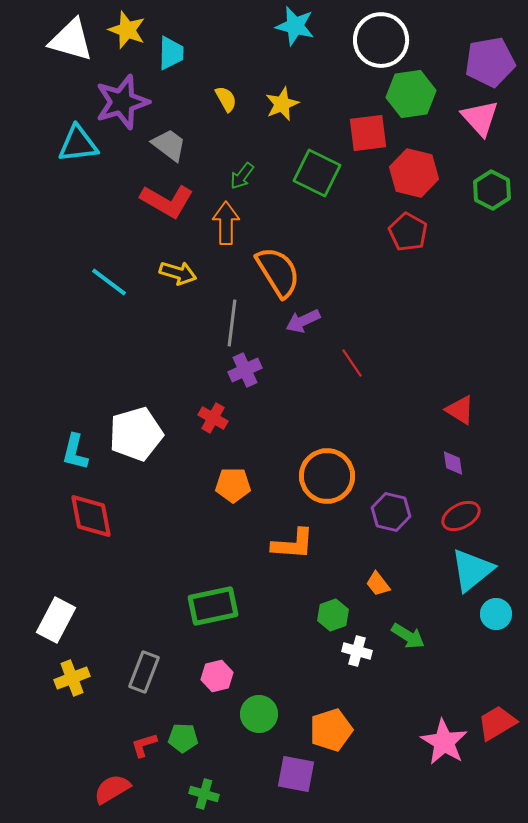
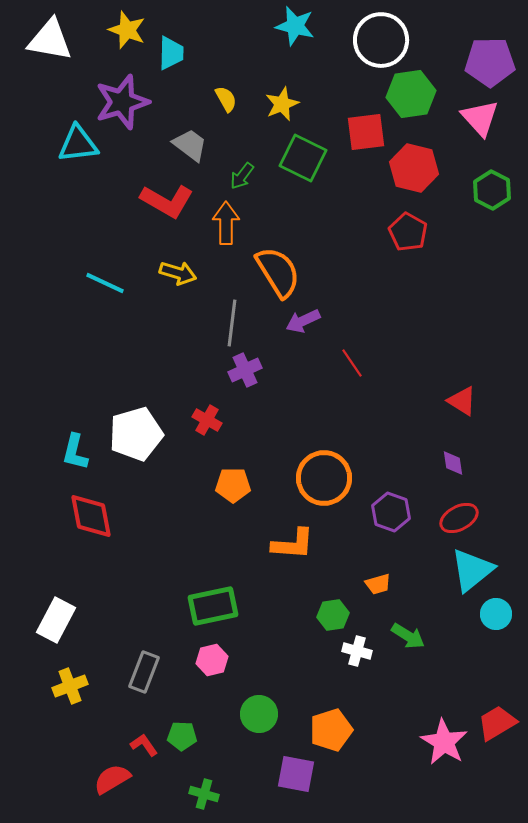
white triangle at (71, 40): moved 21 px left; rotated 6 degrees counterclockwise
purple pentagon at (490, 62): rotated 9 degrees clockwise
red square at (368, 133): moved 2 px left, 1 px up
gray trapezoid at (169, 145): moved 21 px right
green square at (317, 173): moved 14 px left, 15 px up
red hexagon at (414, 173): moved 5 px up
cyan line at (109, 282): moved 4 px left, 1 px down; rotated 12 degrees counterclockwise
red triangle at (460, 410): moved 2 px right, 9 px up
red cross at (213, 418): moved 6 px left, 2 px down
orange circle at (327, 476): moved 3 px left, 2 px down
purple hexagon at (391, 512): rotated 6 degrees clockwise
red ellipse at (461, 516): moved 2 px left, 2 px down
orange trapezoid at (378, 584): rotated 68 degrees counterclockwise
green hexagon at (333, 615): rotated 12 degrees clockwise
pink hexagon at (217, 676): moved 5 px left, 16 px up
yellow cross at (72, 678): moved 2 px left, 8 px down
green pentagon at (183, 738): moved 1 px left, 2 px up
red L-shape at (144, 745): rotated 72 degrees clockwise
red semicircle at (112, 789): moved 10 px up
